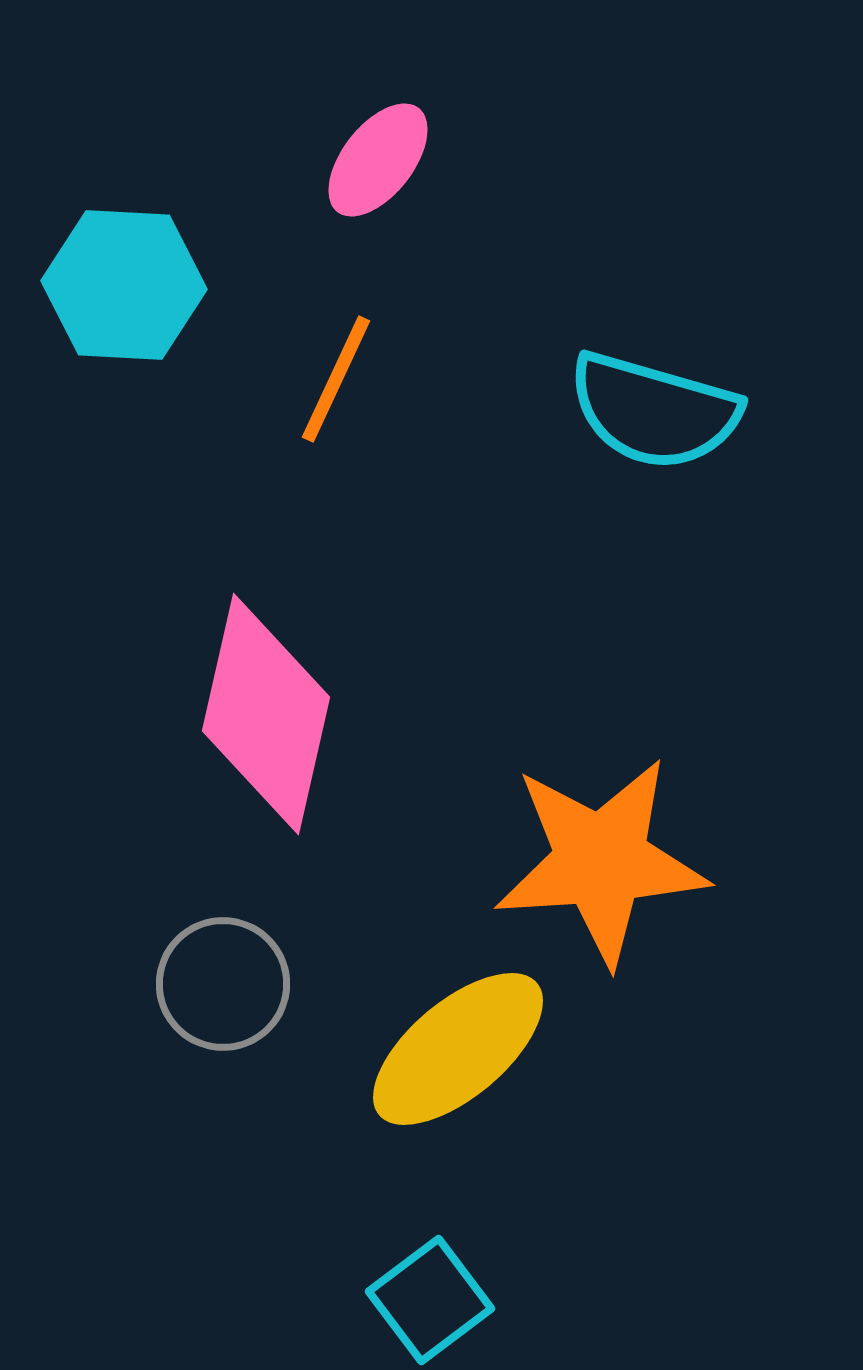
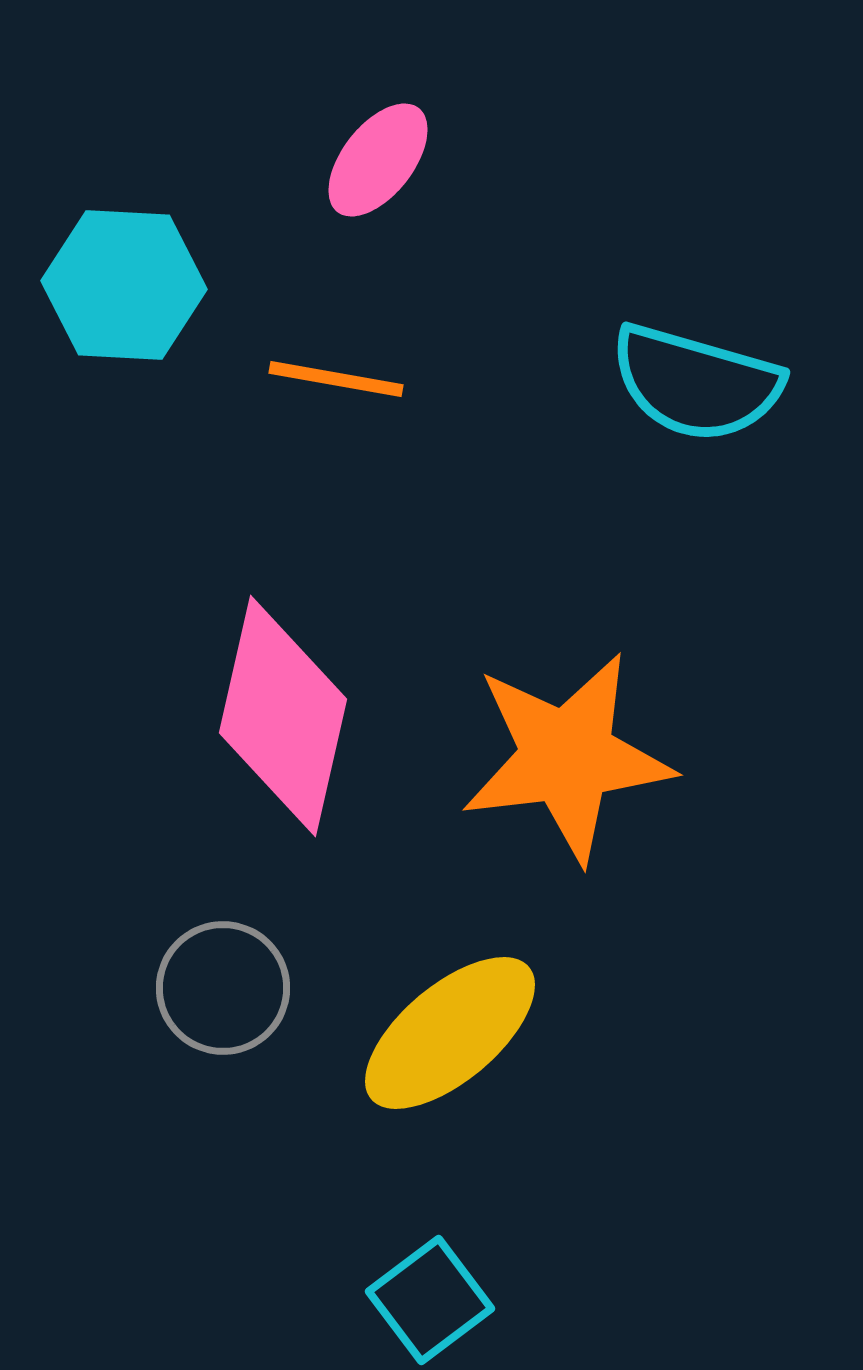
orange line: rotated 75 degrees clockwise
cyan semicircle: moved 42 px right, 28 px up
pink diamond: moved 17 px right, 2 px down
orange star: moved 34 px left, 104 px up; rotated 3 degrees counterclockwise
gray circle: moved 4 px down
yellow ellipse: moved 8 px left, 16 px up
